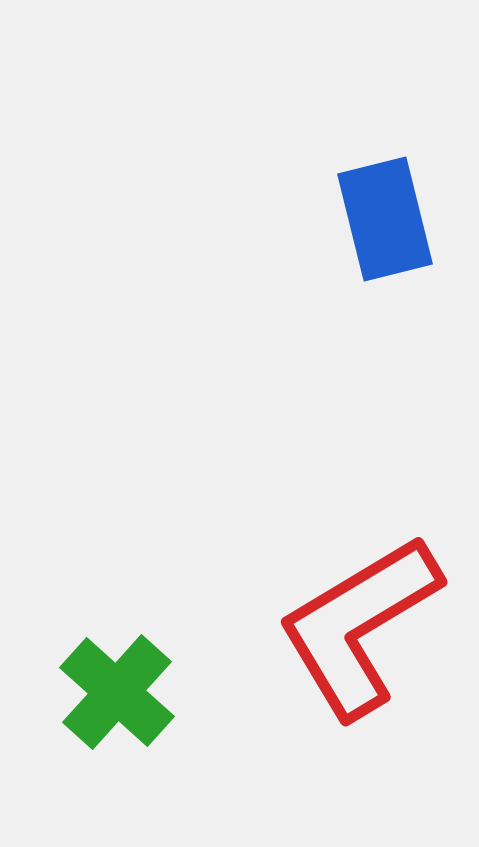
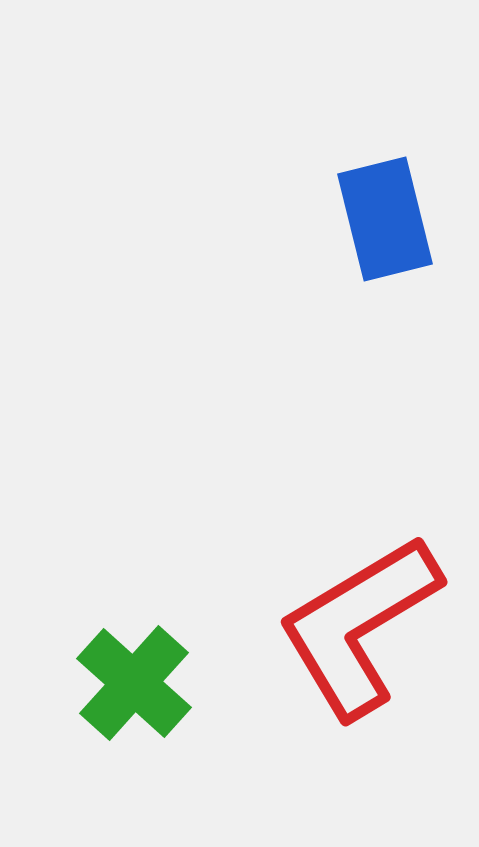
green cross: moved 17 px right, 9 px up
